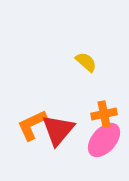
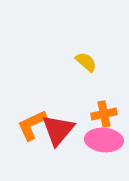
pink ellipse: rotated 54 degrees clockwise
